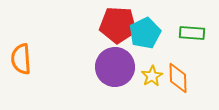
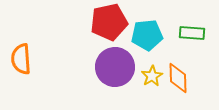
red pentagon: moved 9 px left, 3 px up; rotated 15 degrees counterclockwise
cyan pentagon: moved 2 px right, 2 px down; rotated 20 degrees clockwise
